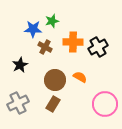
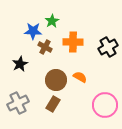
green star: rotated 16 degrees counterclockwise
blue star: moved 2 px down
black cross: moved 10 px right
black star: moved 1 px up
brown circle: moved 1 px right
pink circle: moved 1 px down
